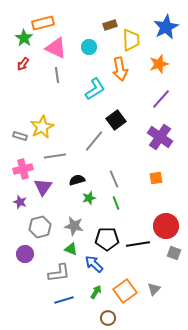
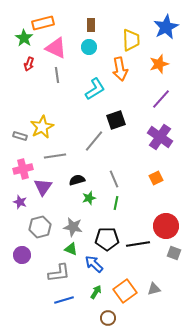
brown rectangle at (110, 25): moved 19 px left; rotated 72 degrees counterclockwise
red arrow at (23, 64): moved 6 px right; rotated 16 degrees counterclockwise
black square at (116, 120): rotated 18 degrees clockwise
orange square at (156, 178): rotated 16 degrees counterclockwise
green line at (116, 203): rotated 32 degrees clockwise
gray star at (74, 226): moved 1 px left, 1 px down
purple circle at (25, 254): moved 3 px left, 1 px down
gray triangle at (154, 289): rotated 32 degrees clockwise
